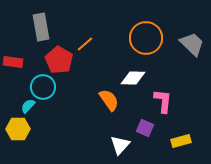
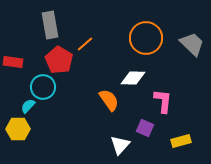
gray rectangle: moved 9 px right, 2 px up
